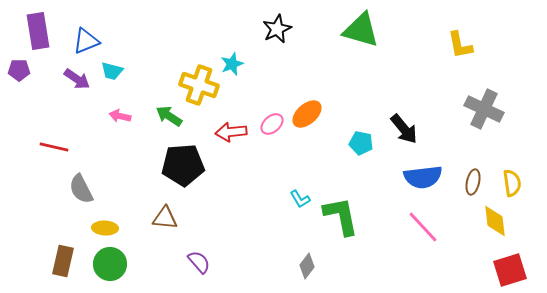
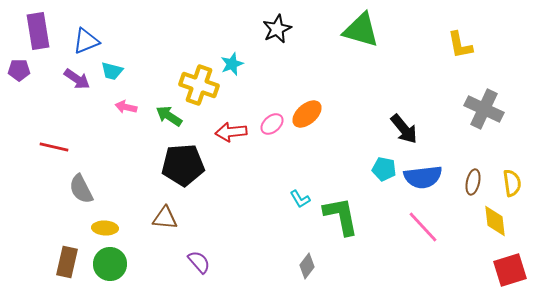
pink arrow: moved 6 px right, 9 px up
cyan pentagon: moved 23 px right, 26 px down
brown rectangle: moved 4 px right, 1 px down
